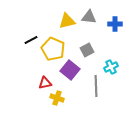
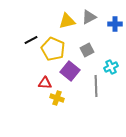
gray triangle: rotated 35 degrees counterclockwise
purple square: moved 1 px down
red triangle: rotated 16 degrees clockwise
